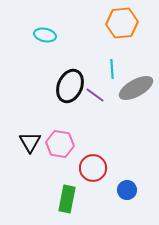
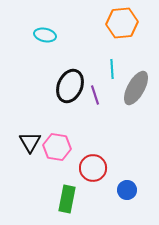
gray ellipse: rotated 32 degrees counterclockwise
purple line: rotated 36 degrees clockwise
pink hexagon: moved 3 px left, 3 px down
